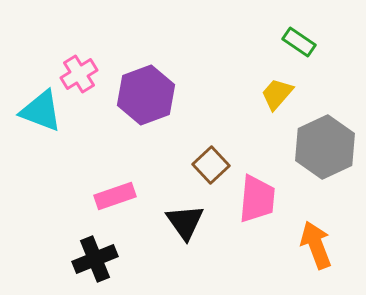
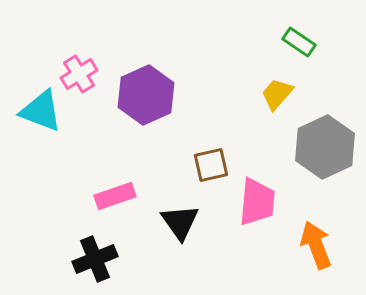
purple hexagon: rotated 4 degrees counterclockwise
brown square: rotated 30 degrees clockwise
pink trapezoid: moved 3 px down
black triangle: moved 5 px left
